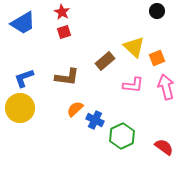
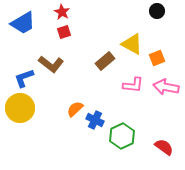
yellow triangle: moved 2 px left, 3 px up; rotated 15 degrees counterclockwise
brown L-shape: moved 16 px left, 13 px up; rotated 30 degrees clockwise
pink arrow: rotated 65 degrees counterclockwise
